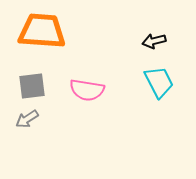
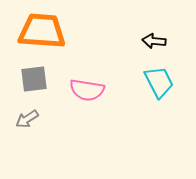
black arrow: rotated 20 degrees clockwise
gray square: moved 2 px right, 7 px up
